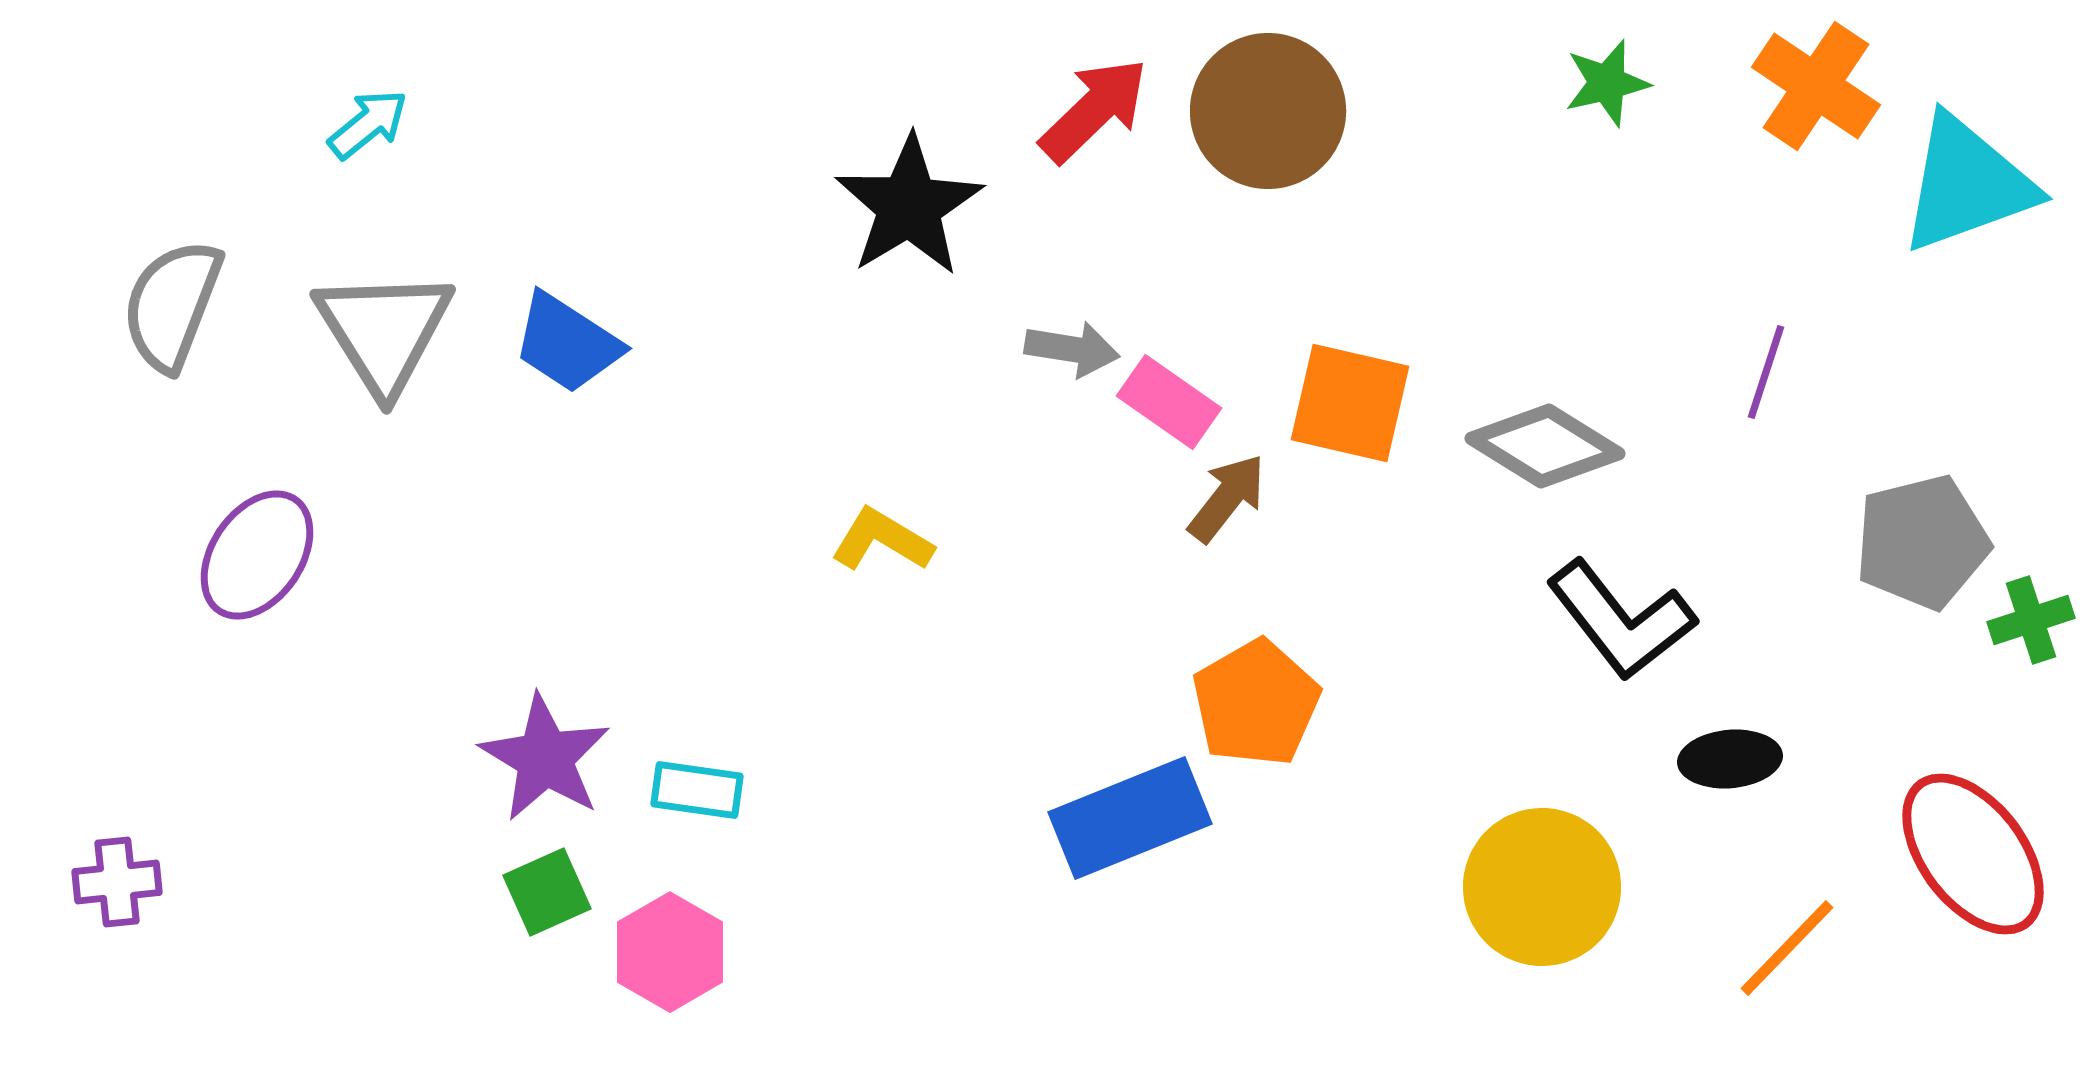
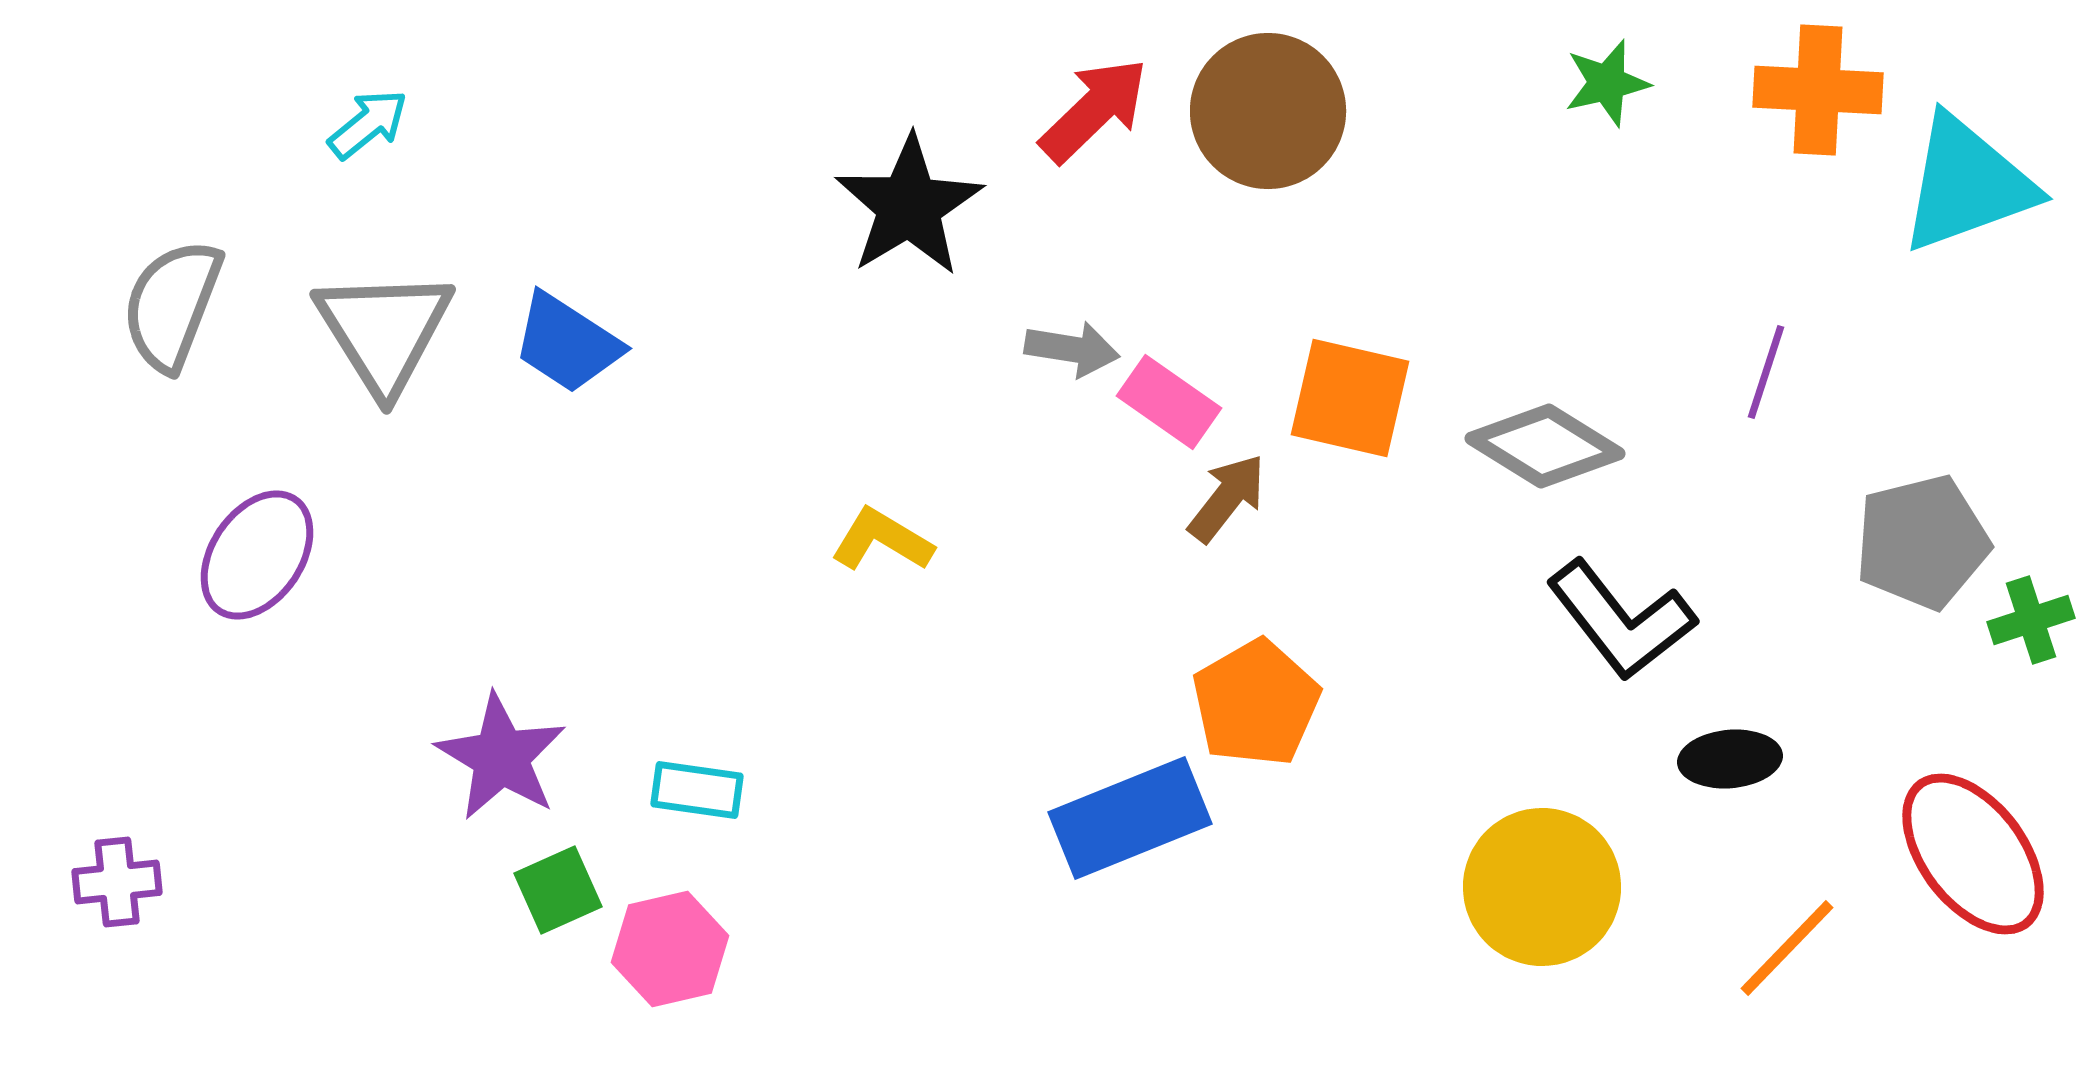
orange cross: moved 2 px right, 4 px down; rotated 31 degrees counterclockwise
orange square: moved 5 px up
purple star: moved 44 px left, 1 px up
green square: moved 11 px right, 2 px up
pink hexagon: moved 3 px up; rotated 17 degrees clockwise
